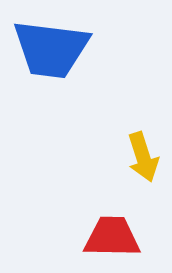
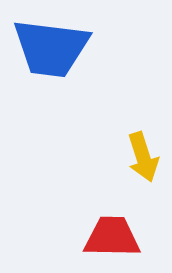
blue trapezoid: moved 1 px up
